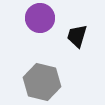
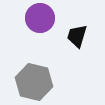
gray hexagon: moved 8 px left
